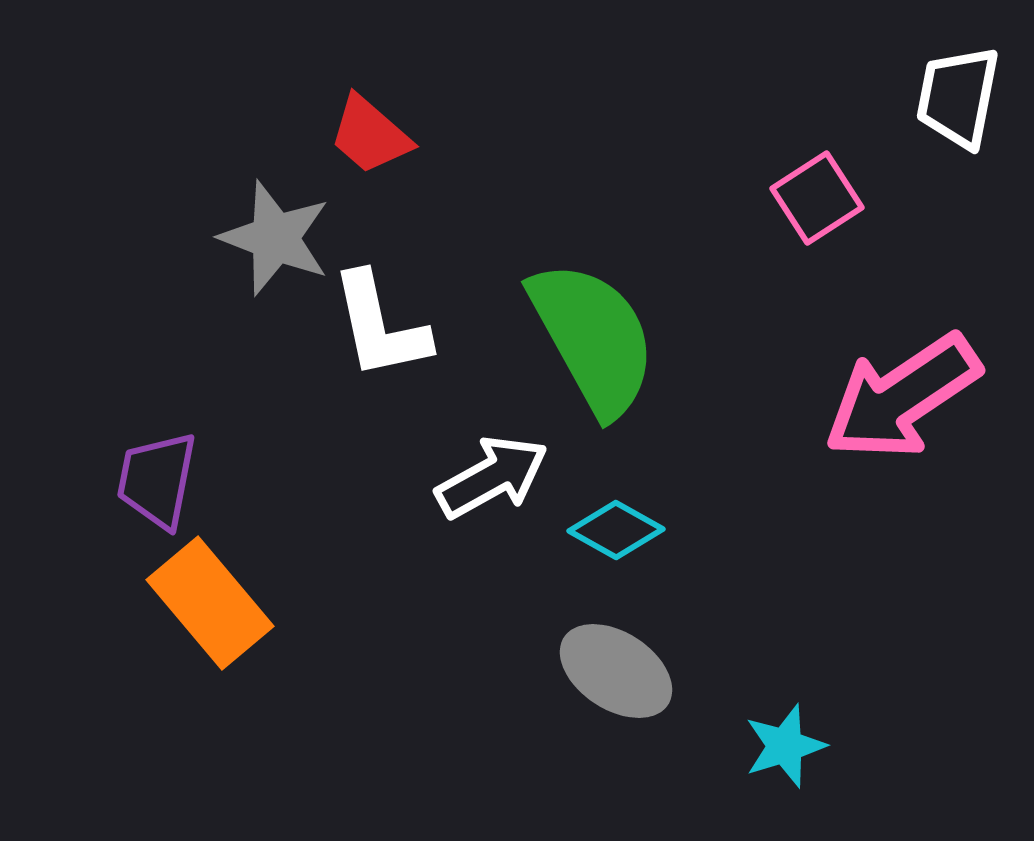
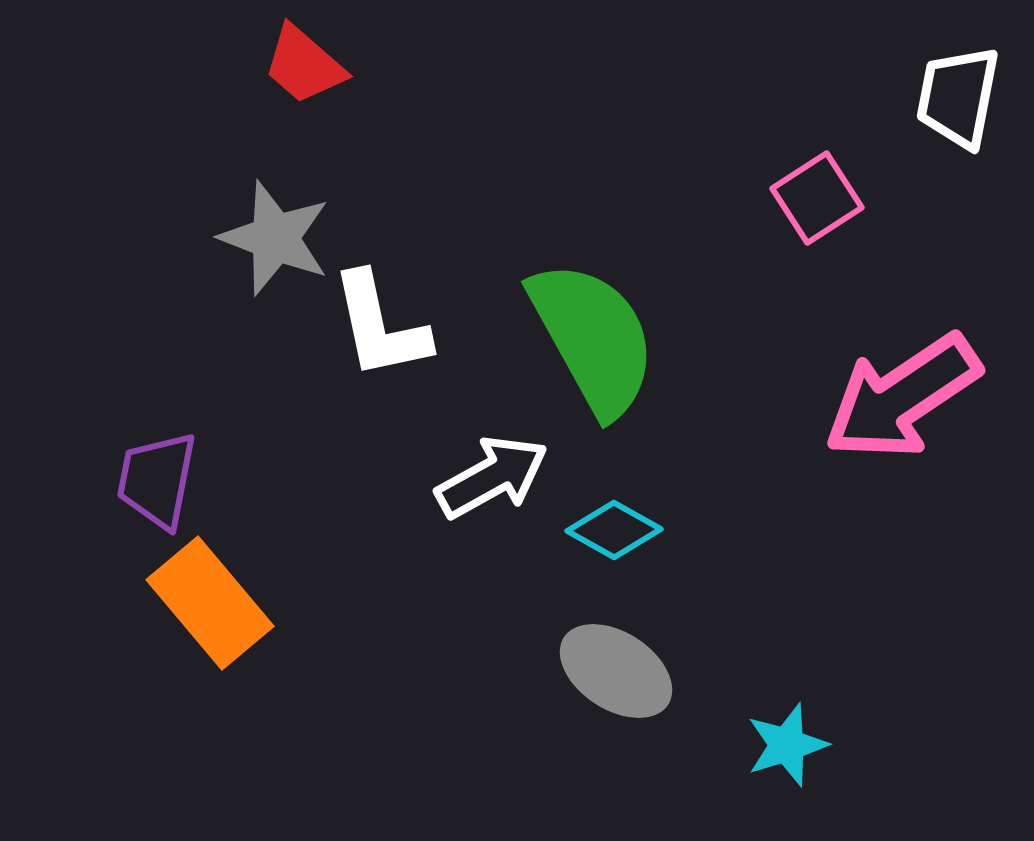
red trapezoid: moved 66 px left, 70 px up
cyan diamond: moved 2 px left
cyan star: moved 2 px right, 1 px up
